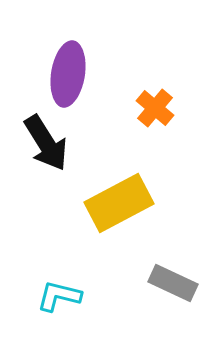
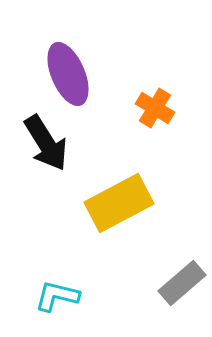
purple ellipse: rotated 32 degrees counterclockwise
orange cross: rotated 9 degrees counterclockwise
gray rectangle: moved 9 px right; rotated 66 degrees counterclockwise
cyan L-shape: moved 2 px left
